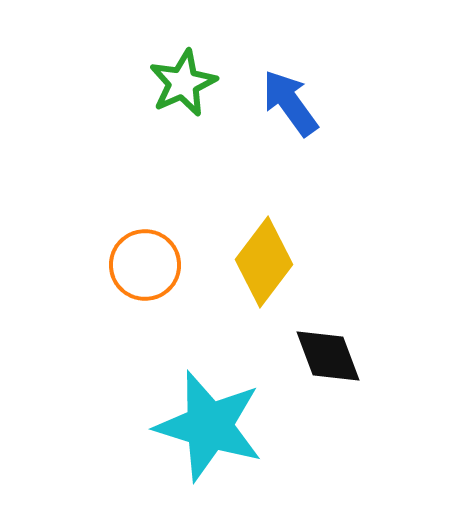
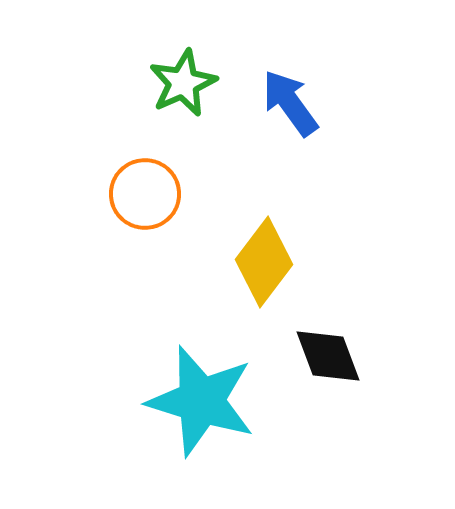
orange circle: moved 71 px up
cyan star: moved 8 px left, 25 px up
